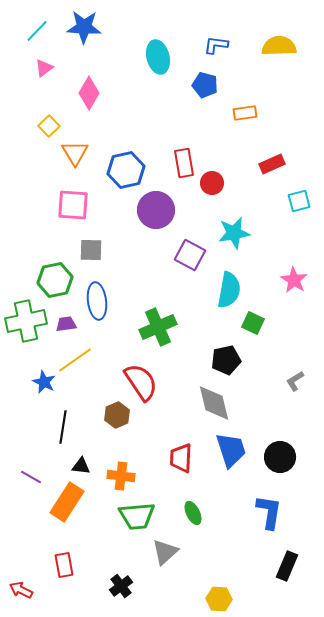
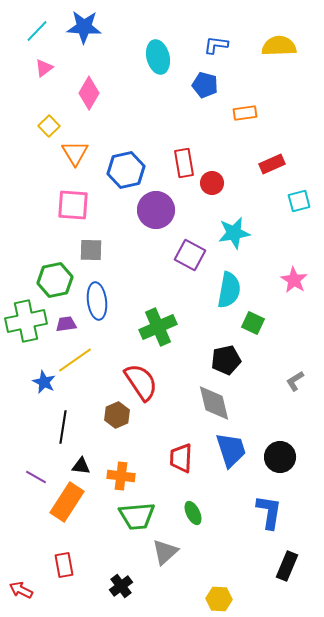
purple line at (31, 477): moved 5 px right
